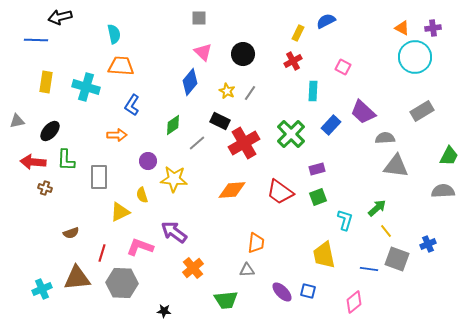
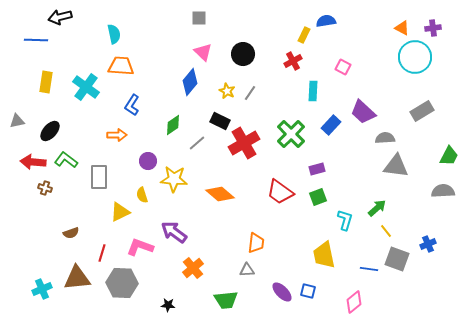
blue semicircle at (326, 21): rotated 18 degrees clockwise
yellow rectangle at (298, 33): moved 6 px right, 2 px down
cyan cross at (86, 87): rotated 20 degrees clockwise
green L-shape at (66, 160): rotated 125 degrees clockwise
orange diamond at (232, 190): moved 12 px left, 4 px down; rotated 44 degrees clockwise
black star at (164, 311): moved 4 px right, 6 px up
